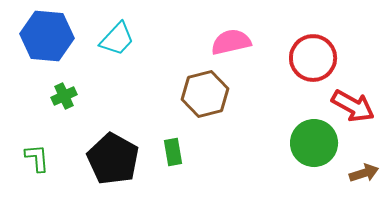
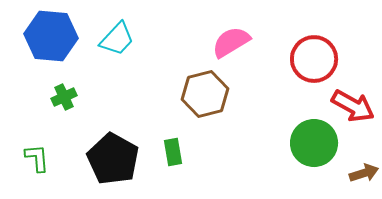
blue hexagon: moved 4 px right
pink semicircle: rotated 18 degrees counterclockwise
red circle: moved 1 px right, 1 px down
green cross: moved 1 px down
